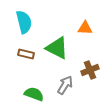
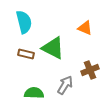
orange triangle: rotated 21 degrees clockwise
green triangle: moved 4 px left
green semicircle: moved 1 px up; rotated 18 degrees counterclockwise
